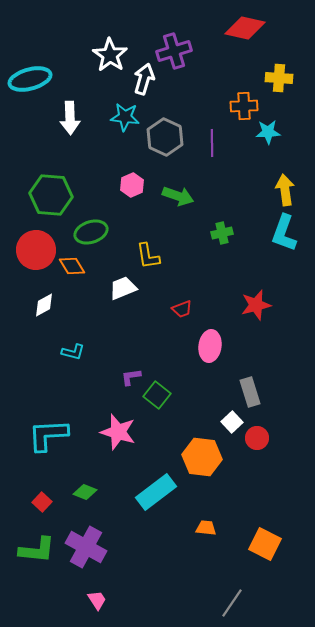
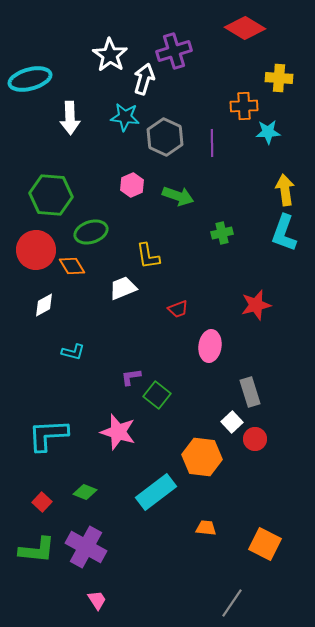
red diamond at (245, 28): rotated 18 degrees clockwise
red trapezoid at (182, 309): moved 4 px left
red circle at (257, 438): moved 2 px left, 1 px down
